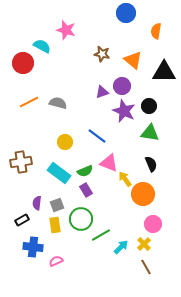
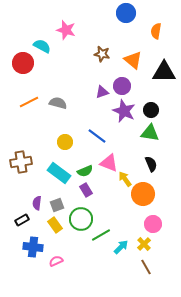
black circle: moved 2 px right, 4 px down
yellow rectangle: rotated 28 degrees counterclockwise
